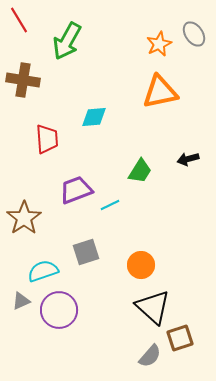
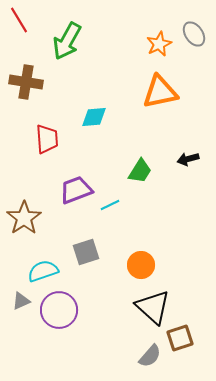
brown cross: moved 3 px right, 2 px down
